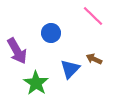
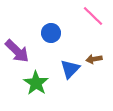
purple arrow: rotated 16 degrees counterclockwise
brown arrow: rotated 35 degrees counterclockwise
